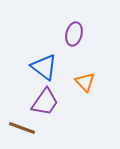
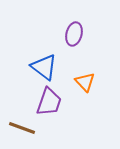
purple trapezoid: moved 4 px right; rotated 16 degrees counterclockwise
